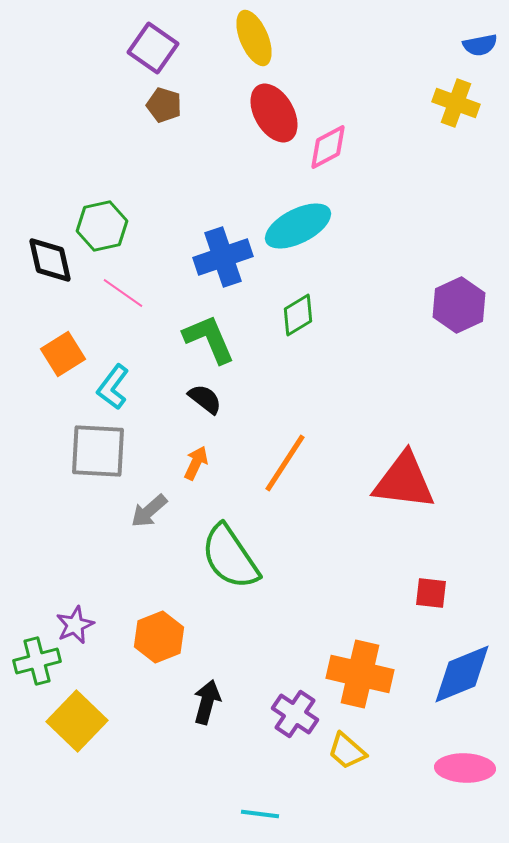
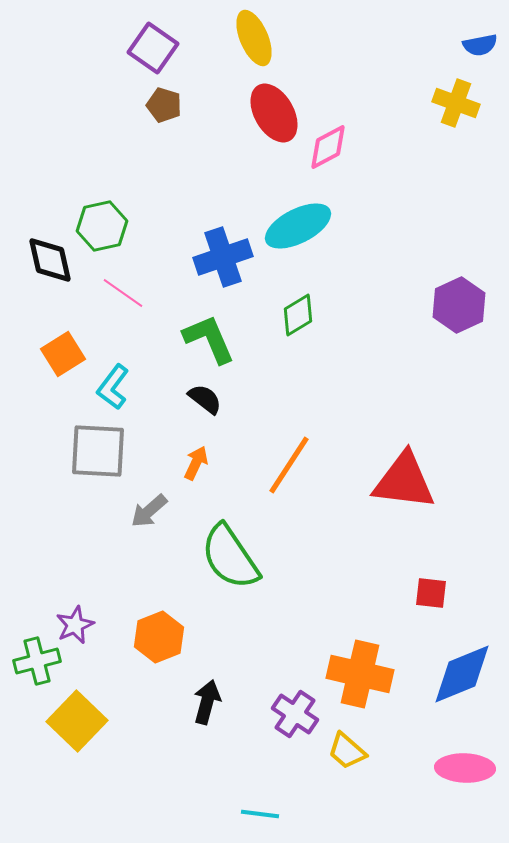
orange line: moved 4 px right, 2 px down
